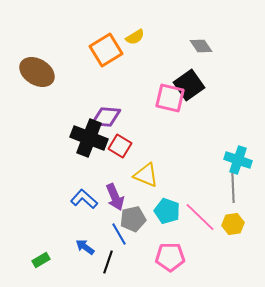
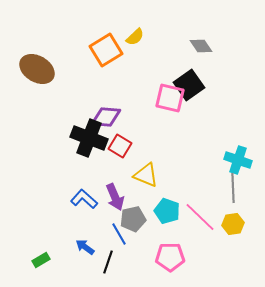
yellow semicircle: rotated 12 degrees counterclockwise
brown ellipse: moved 3 px up
